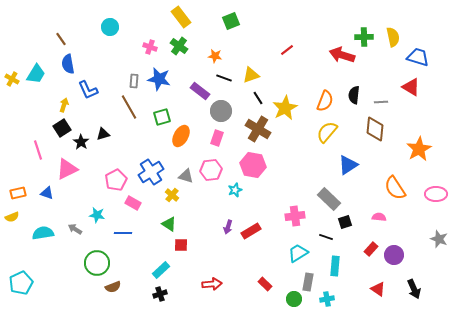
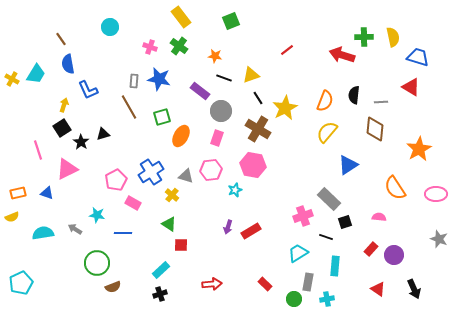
pink cross at (295, 216): moved 8 px right; rotated 12 degrees counterclockwise
